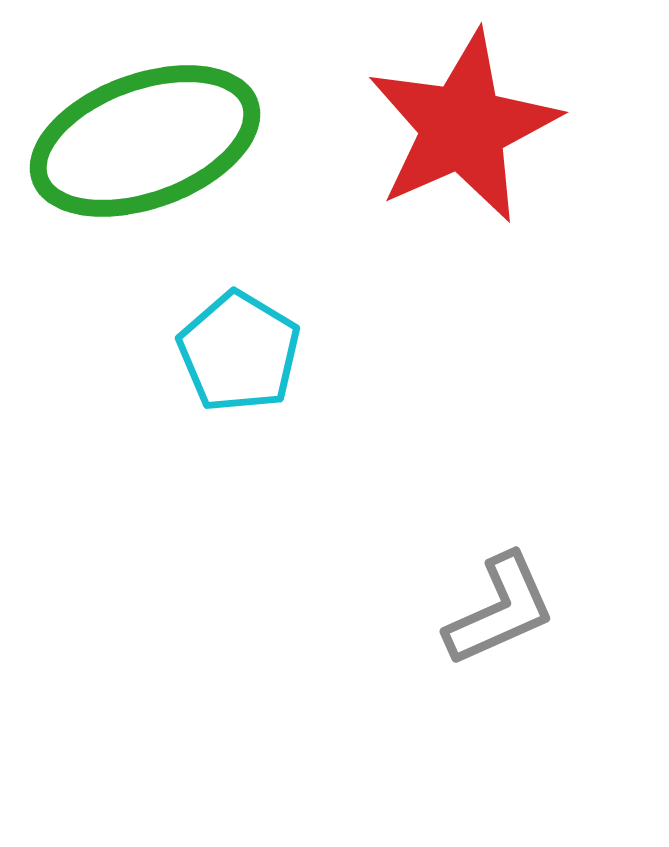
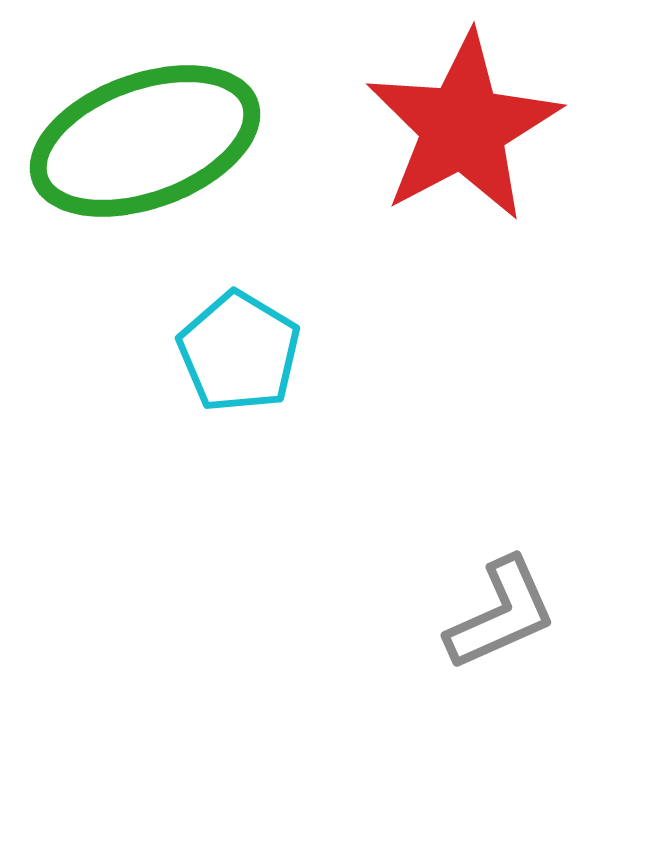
red star: rotated 4 degrees counterclockwise
gray L-shape: moved 1 px right, 4 px down
